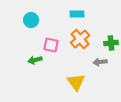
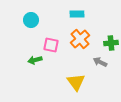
gray arrow: rotated 32 degrees clockwise
